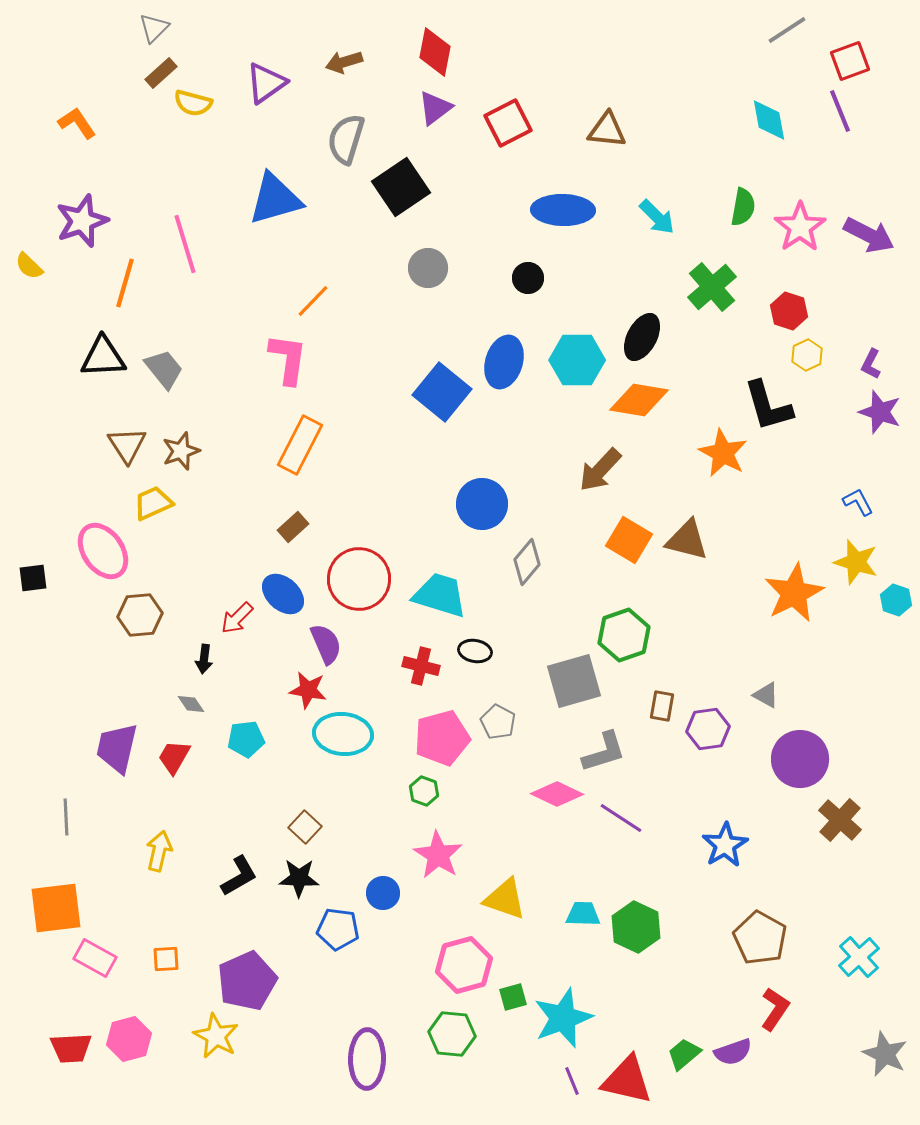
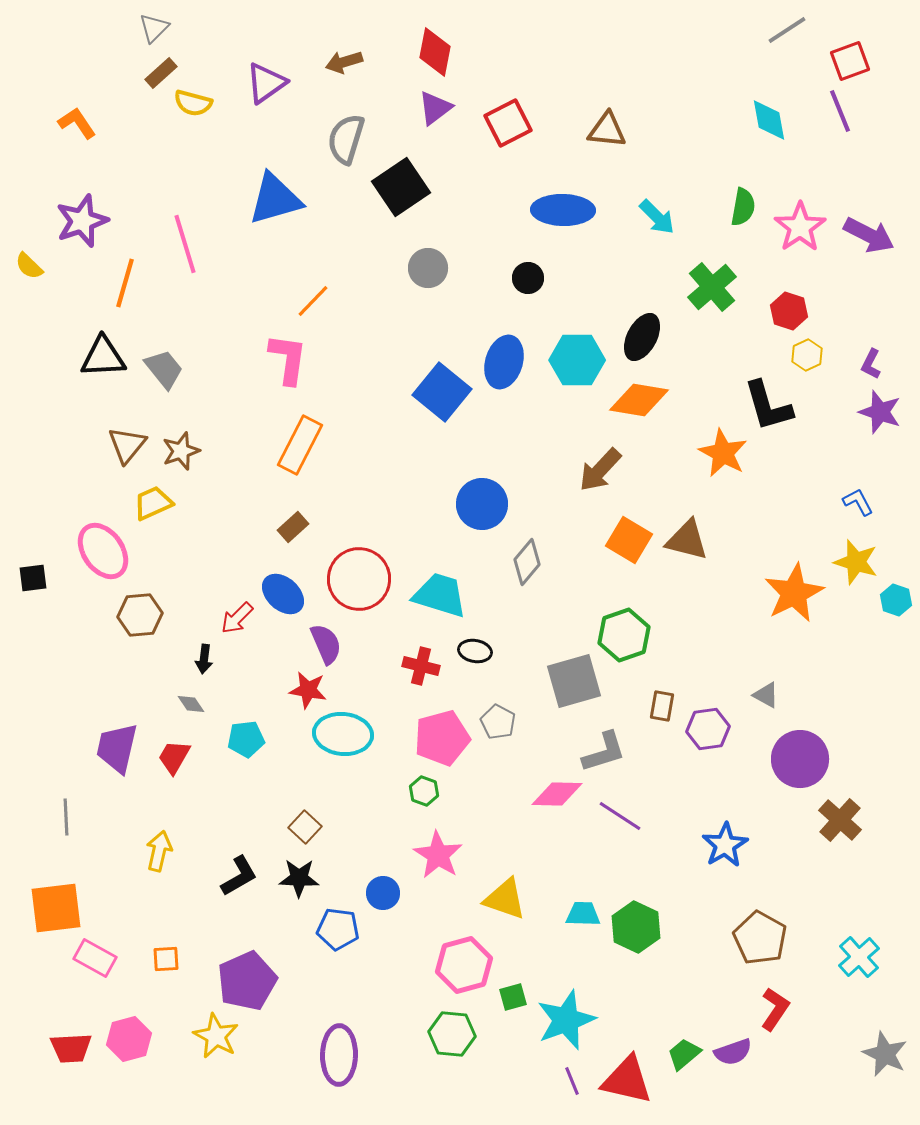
brown triangle at (127, 445): rotated 12 degrees clockwise
pink diamond at (557, 794): rotated 24 degrees counterclockwise
purple line at (621, 818): moved 1 px left, 2 px up
cyan star at (563, 1018): moved 3 px right, 2 px down
purple ellipse at (367, 1059): moved 28 px left, 4 px up
